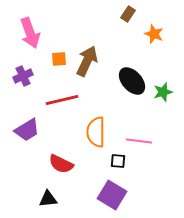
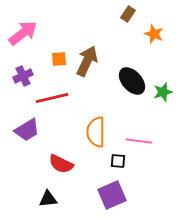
pink arrow: moved 7 px left; rotated 108 degrees counterclockwise
red line: moved 10 px left, 2 px up
purple square: rotated 36 degrees clockwise
